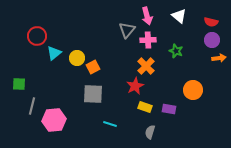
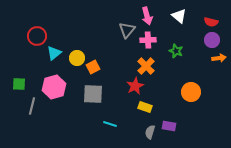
orange circle: moved 2 px left, 2 px down
purple rectangle: moved 17 px down
pink hexagon: moved 33 px up; rotated 10 degrees counterclockwise
